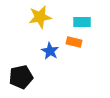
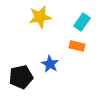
cyan rectangle: rotated 54 degrees counterclockwise
orange rectangle: moved 3 px right, 4 px down
blue star: moved 13 px down
